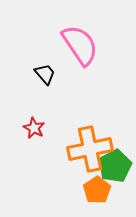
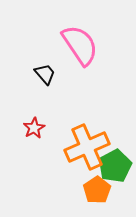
red star: rotated 15 degrees clockwise
orange cross: moved 3 px left, 2 px up; rotated 12 degrees counterclockwise
